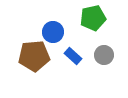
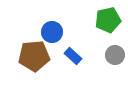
green pentagon: moved 15 px right, 2 px down
blue circle: moved 1 px left
gray circle: moved 11 px right
